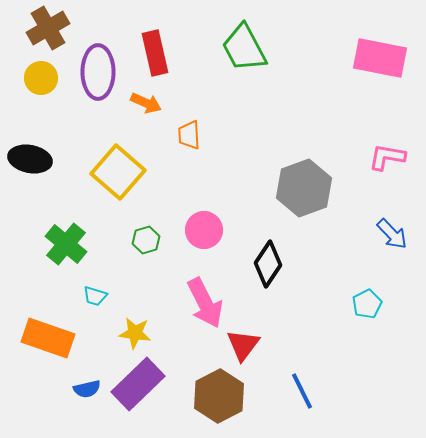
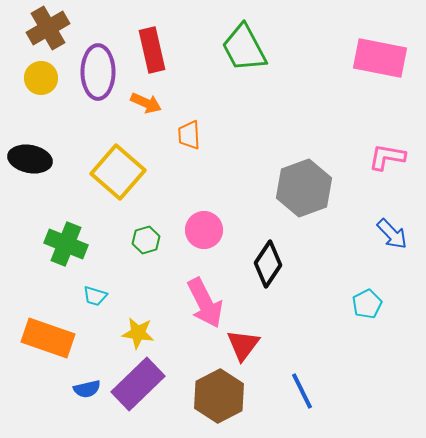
red rectangle: moved 3 px left, 3 px up
green cross: rotated 18 degrees counterclockwise
yellow star: moved 3 px right
